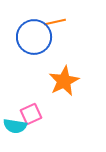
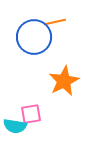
pink square: rotated 15 degrees clockwise
